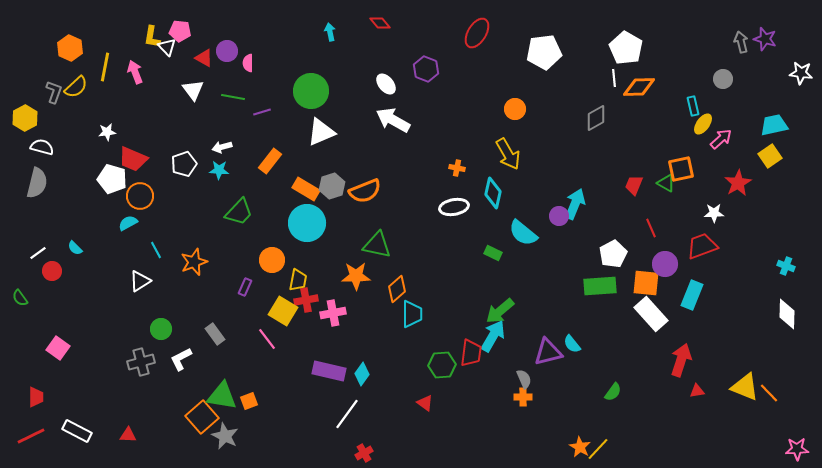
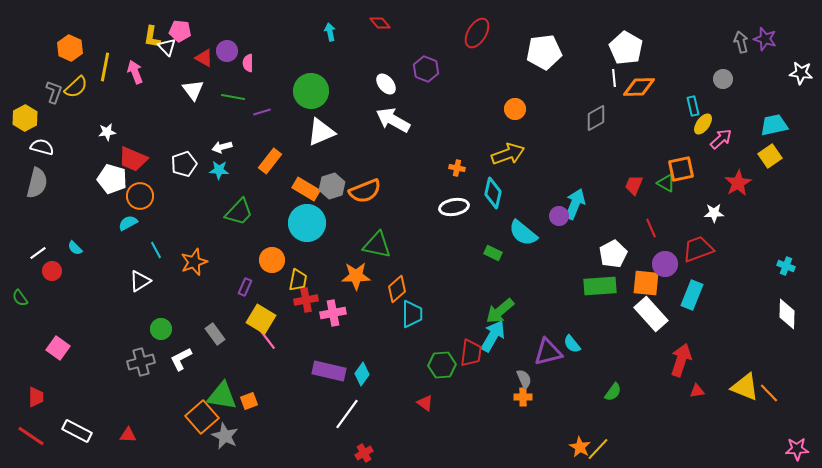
yellow arrow at (508, 154): rotated 80 degrees counterclockwise
red trapezoid at (702, 246): moved 4 px left, 3 px down
yellow square at (283, 311): moved 22 px left, 8 px down
red line at (31, 436): rotated 60 degrees clockwise
